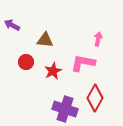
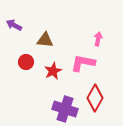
purple arrow: moved 2 px right
